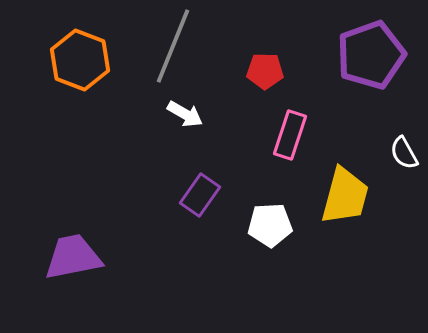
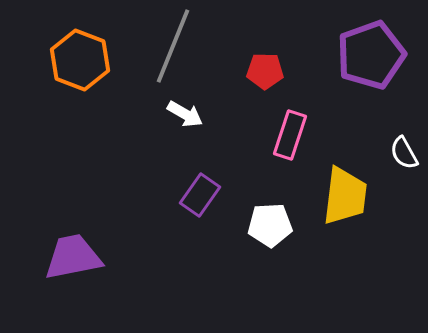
yellow trapezoid: rotated 8 degrees counterclockwise
